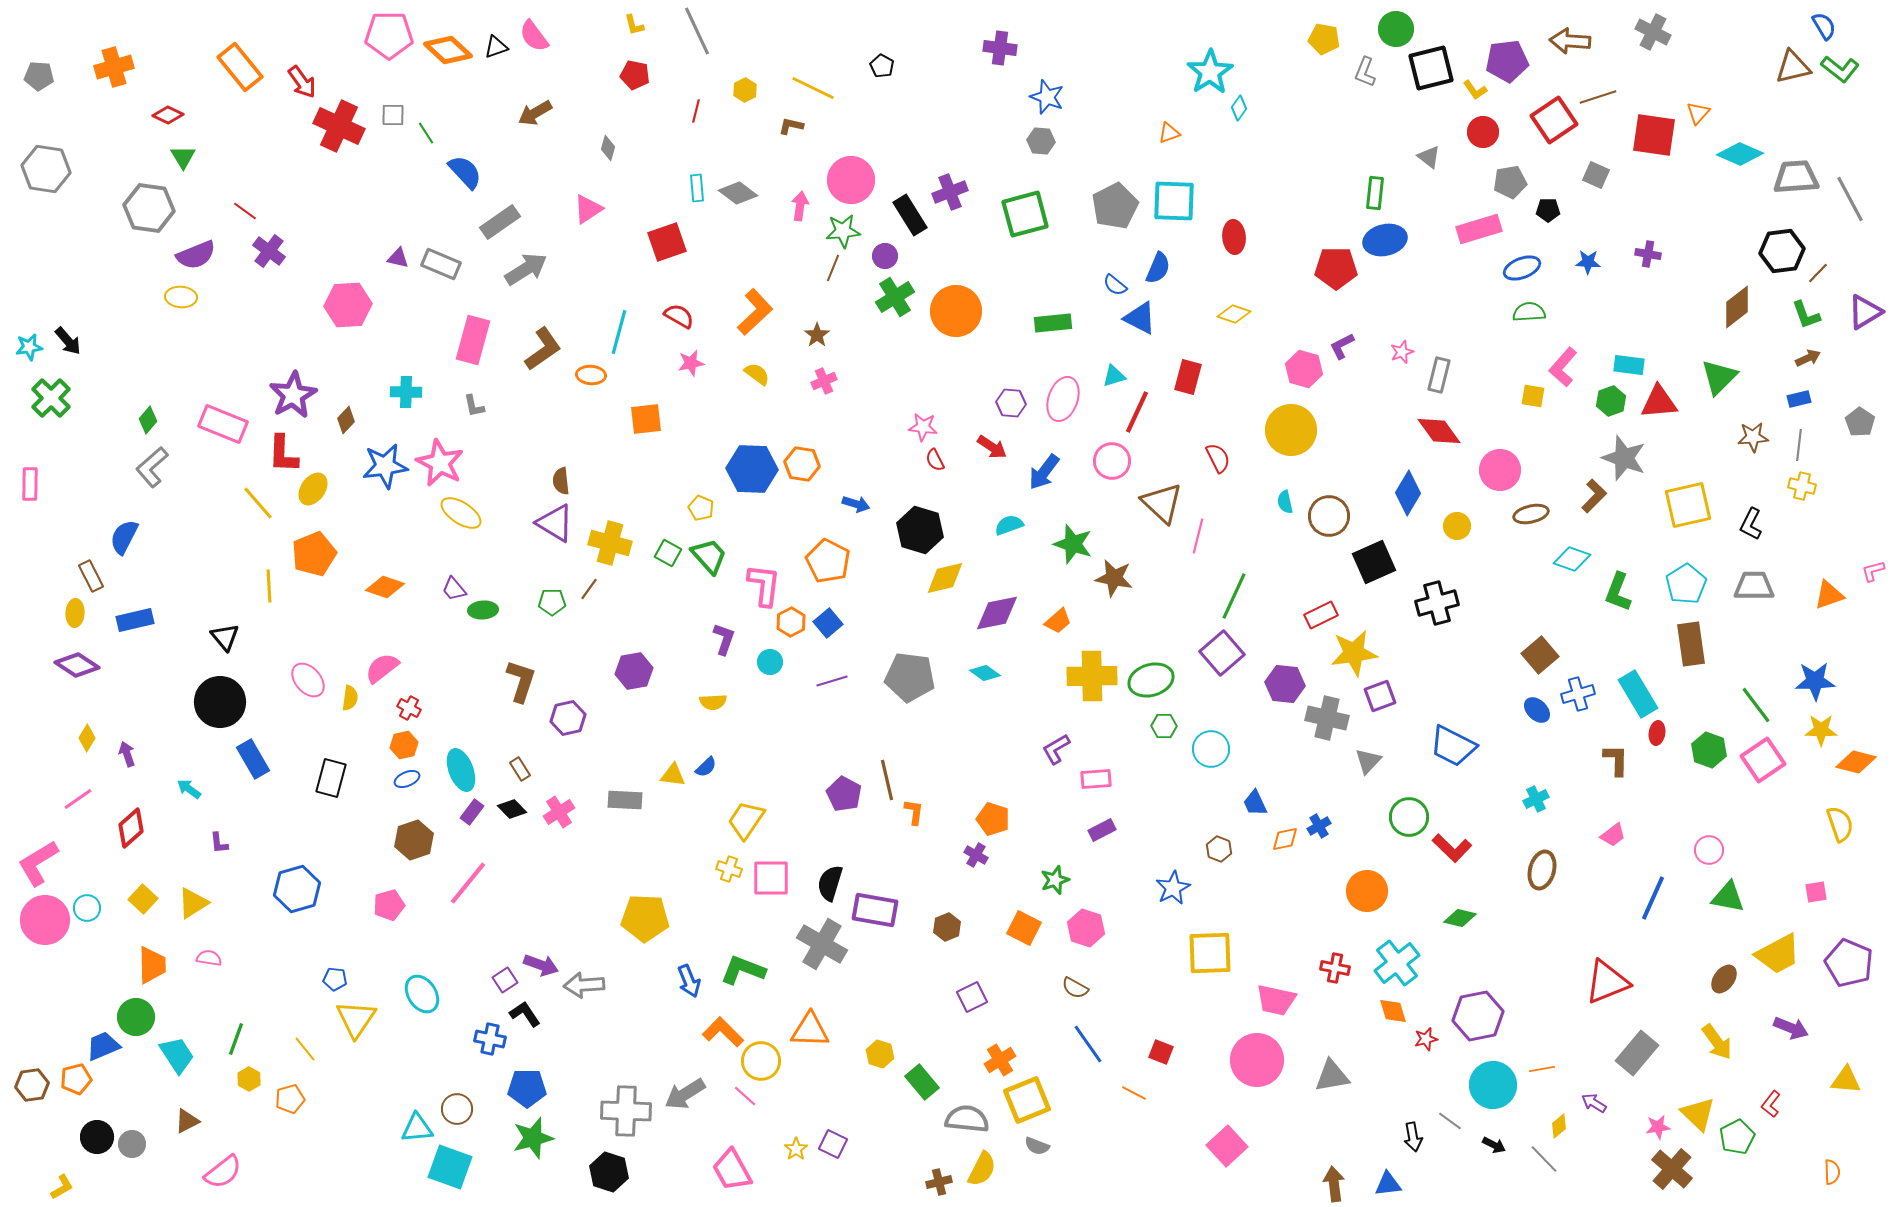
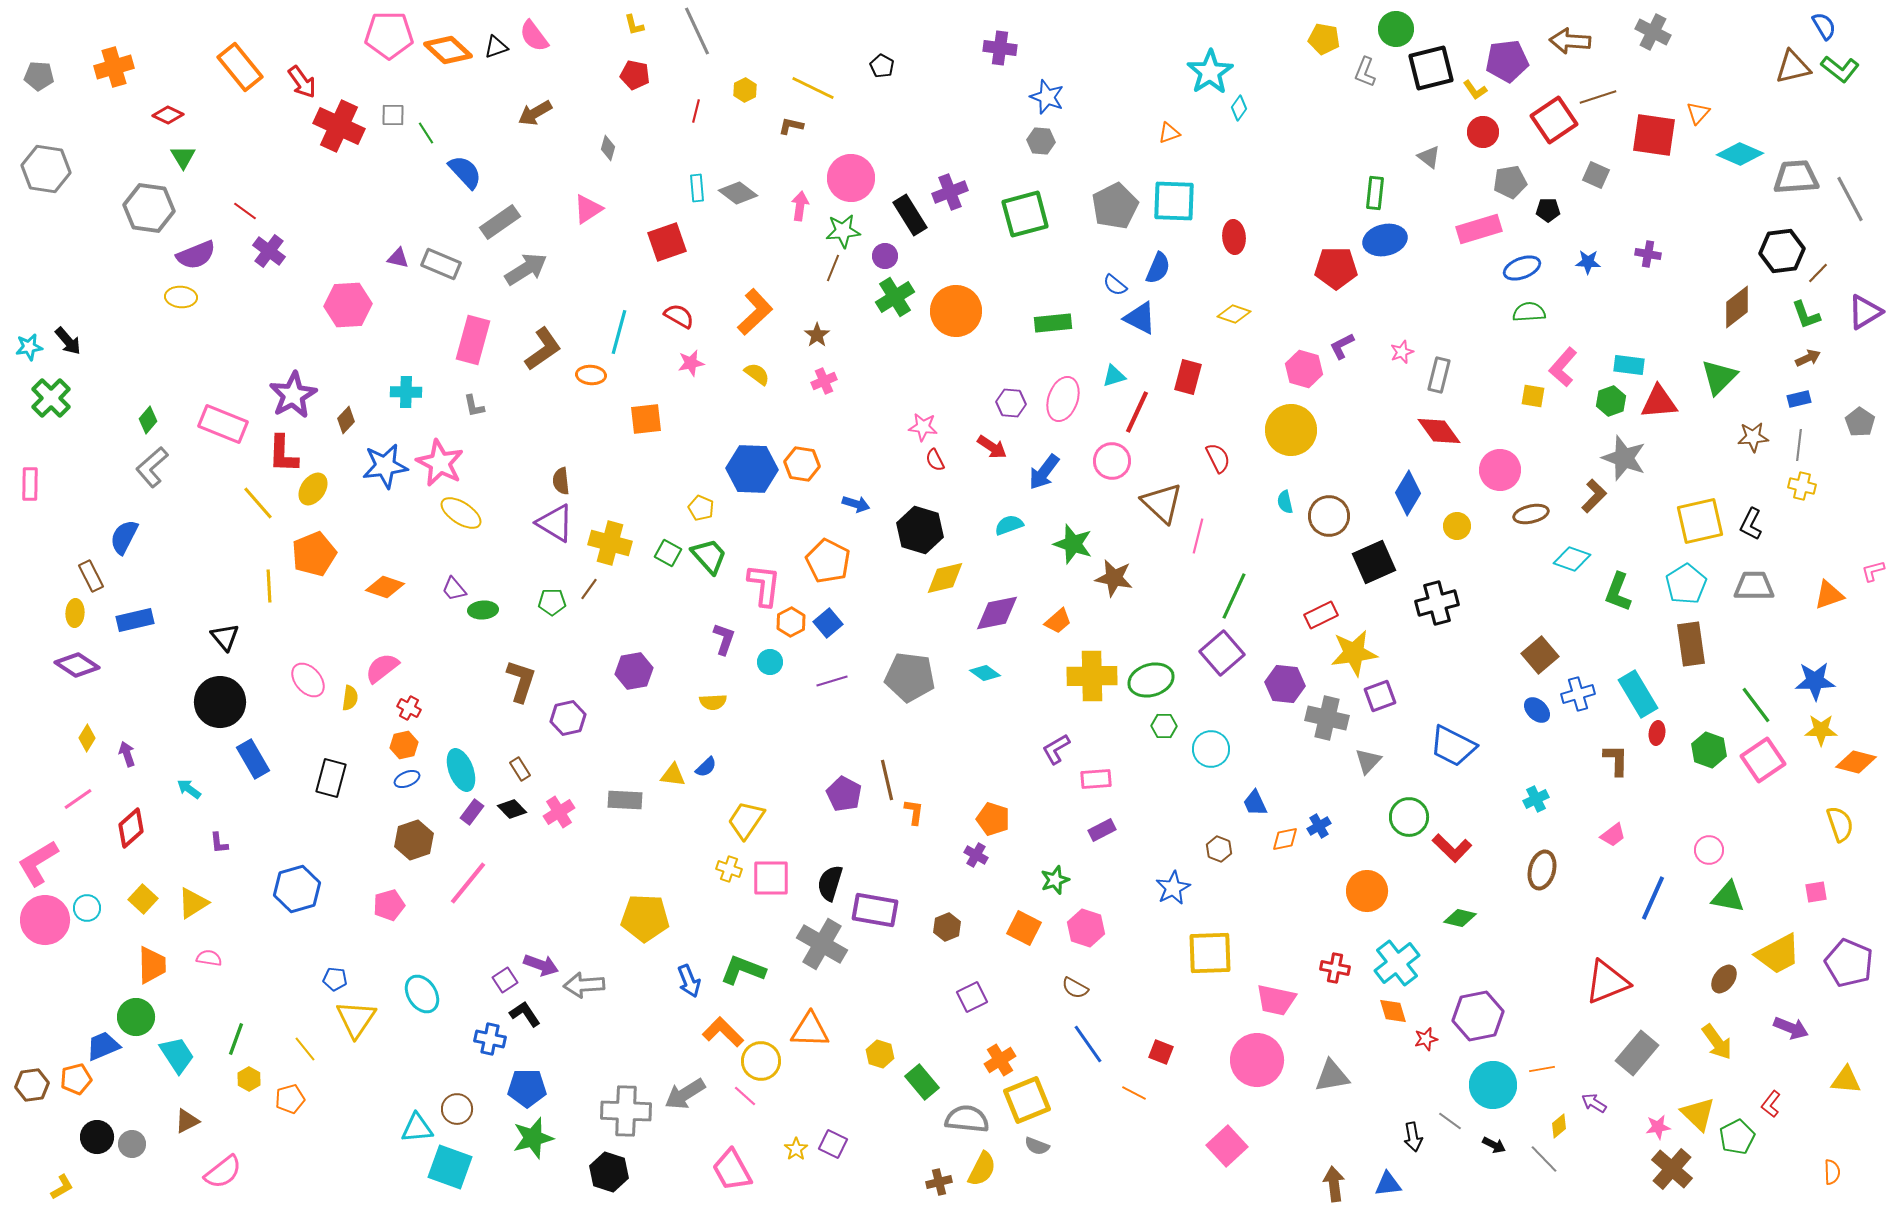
pink circle at (851, 180): moved 2 px up
yellow square at (1688, 505): moved 12 px right, 16 px down
